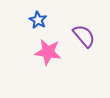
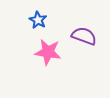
purple semicircle: rotated 30 degrees counterclockwise
